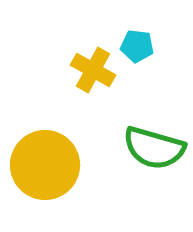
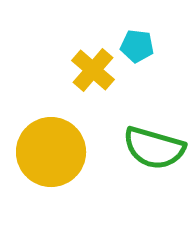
yellow cross: rotated 12 degrees clockwise
yellow circle: moved 6 px right, 13 px up
